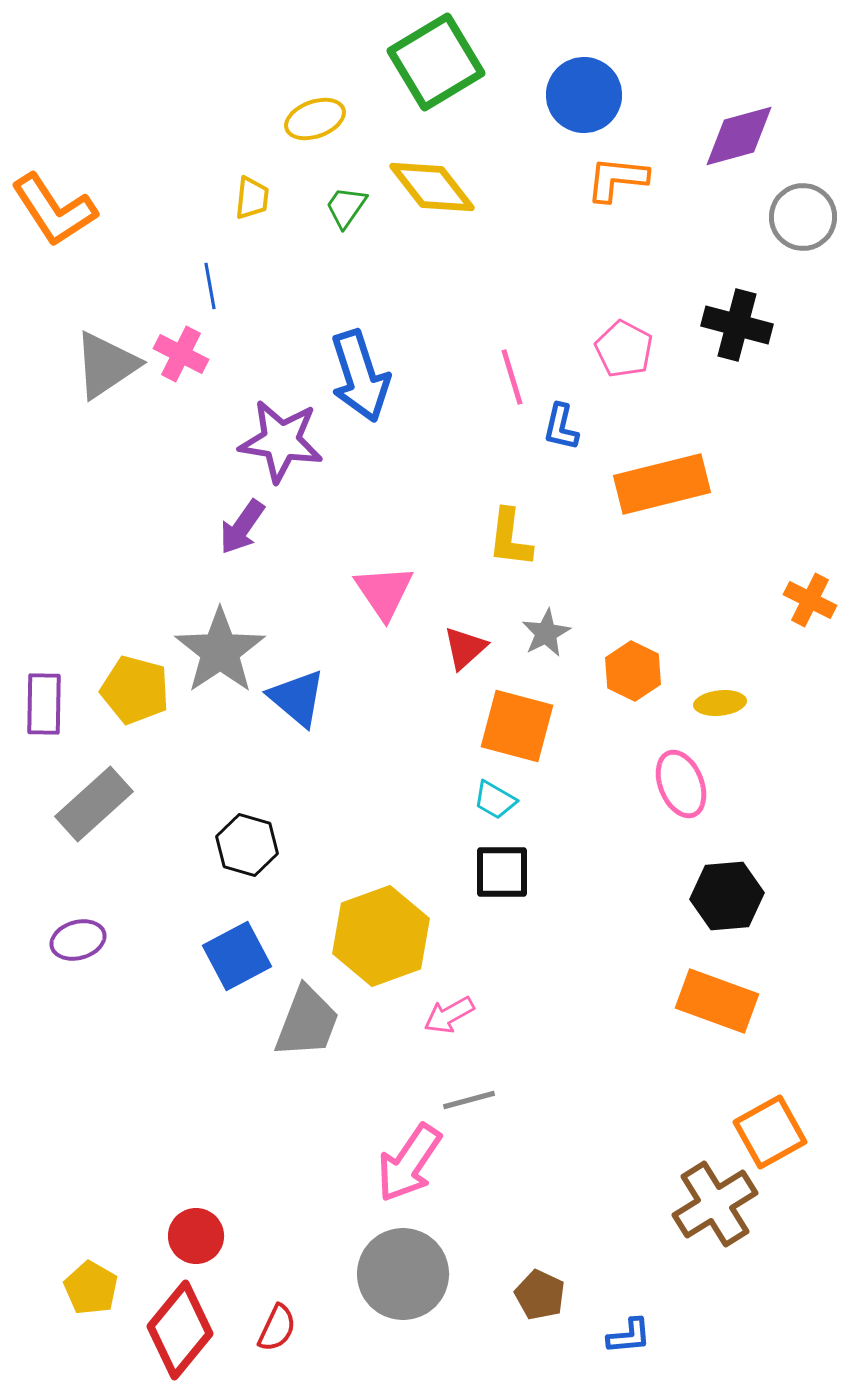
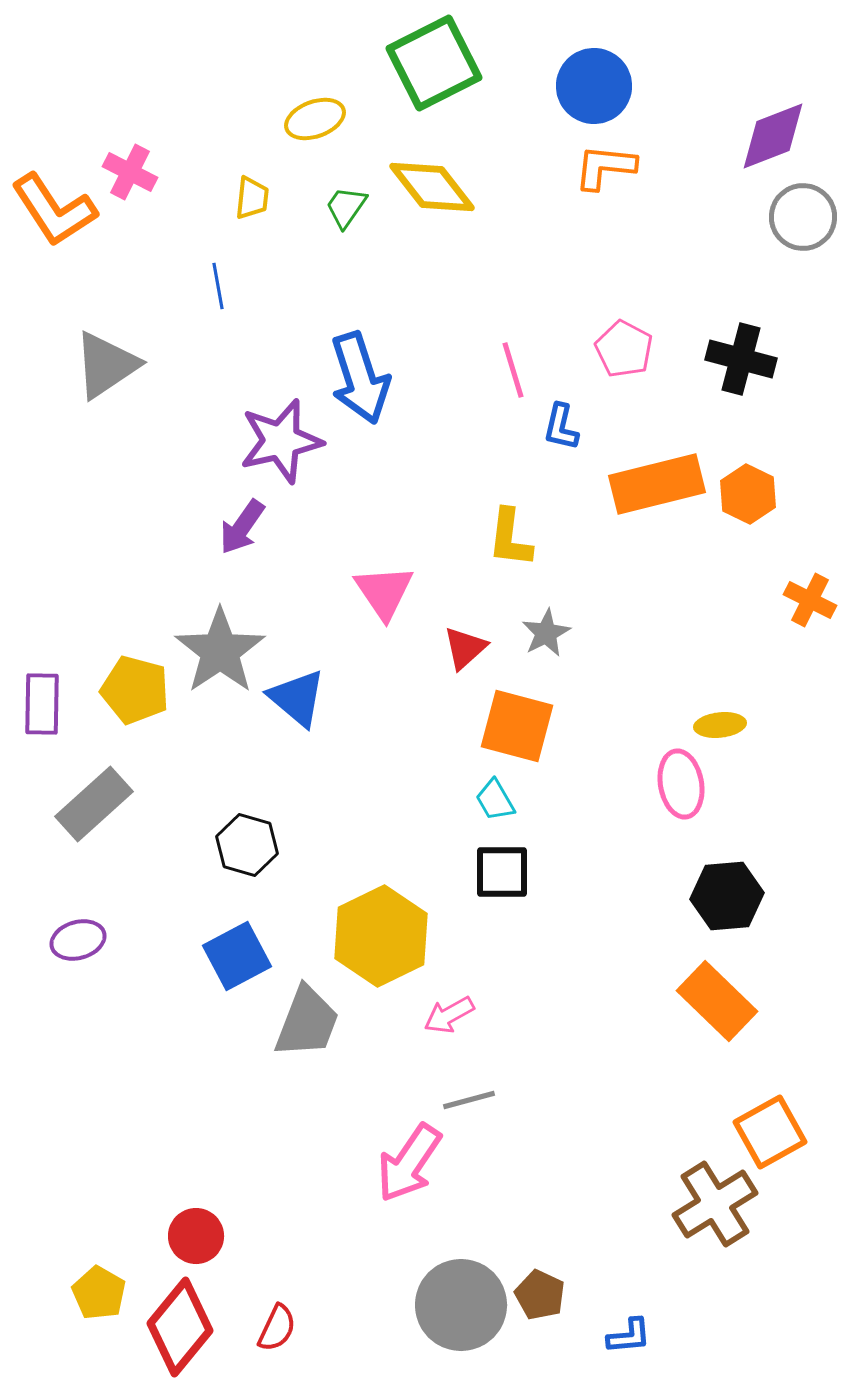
green square at (436, 62): moved 2 px left, 1 px down; rotated 4 degrees clockwise
blue circle at (584, 95): moved 10 px right, 9 px up
purple diamond at (739, 136): moved 34 px right; rotated 6 degrees counterclockwise
orange L-shape at (617, 179): moved 12 px left, 12 px up
blue line at (210, 286): moved 8 px right
black cross at (737, 325): moved 4 px right, 34 px down
pink cross at (181, 354): moved 51 px left, 182 px up
blue arrow at (360, 376): moved 2 px down
pink line at (512, 377): moved 1 px right, 7 px up
purple star at (281, 441): rotated 22 degrees counterclockwise
orange rectangle at (662, 484): moved 5 px left
orange hexagon at (633, 671): moved 115 px right, 177 px up
yellow ellipse at (720, 703): moved 22 px down
purple rectangle at (44, 704): moved 2 px left
pink ellipse at (681, 784): rotated 12 degrees clockwise
cyan trapezoid at (495, 800): rotated 30 degrees clockwise
yellow hexagon at (381, 936): rotated 6 degrees counterclockwise
orange rectangle at (717, 1001): rotated 24 degrees clockwise
gray circle at (403, 1274): moved 58 px right, 31 px down
yellow pentagon at (91, 1288): moved 8 px right, 5 px down
red diamond at (180, 1330): moved 3 px up
